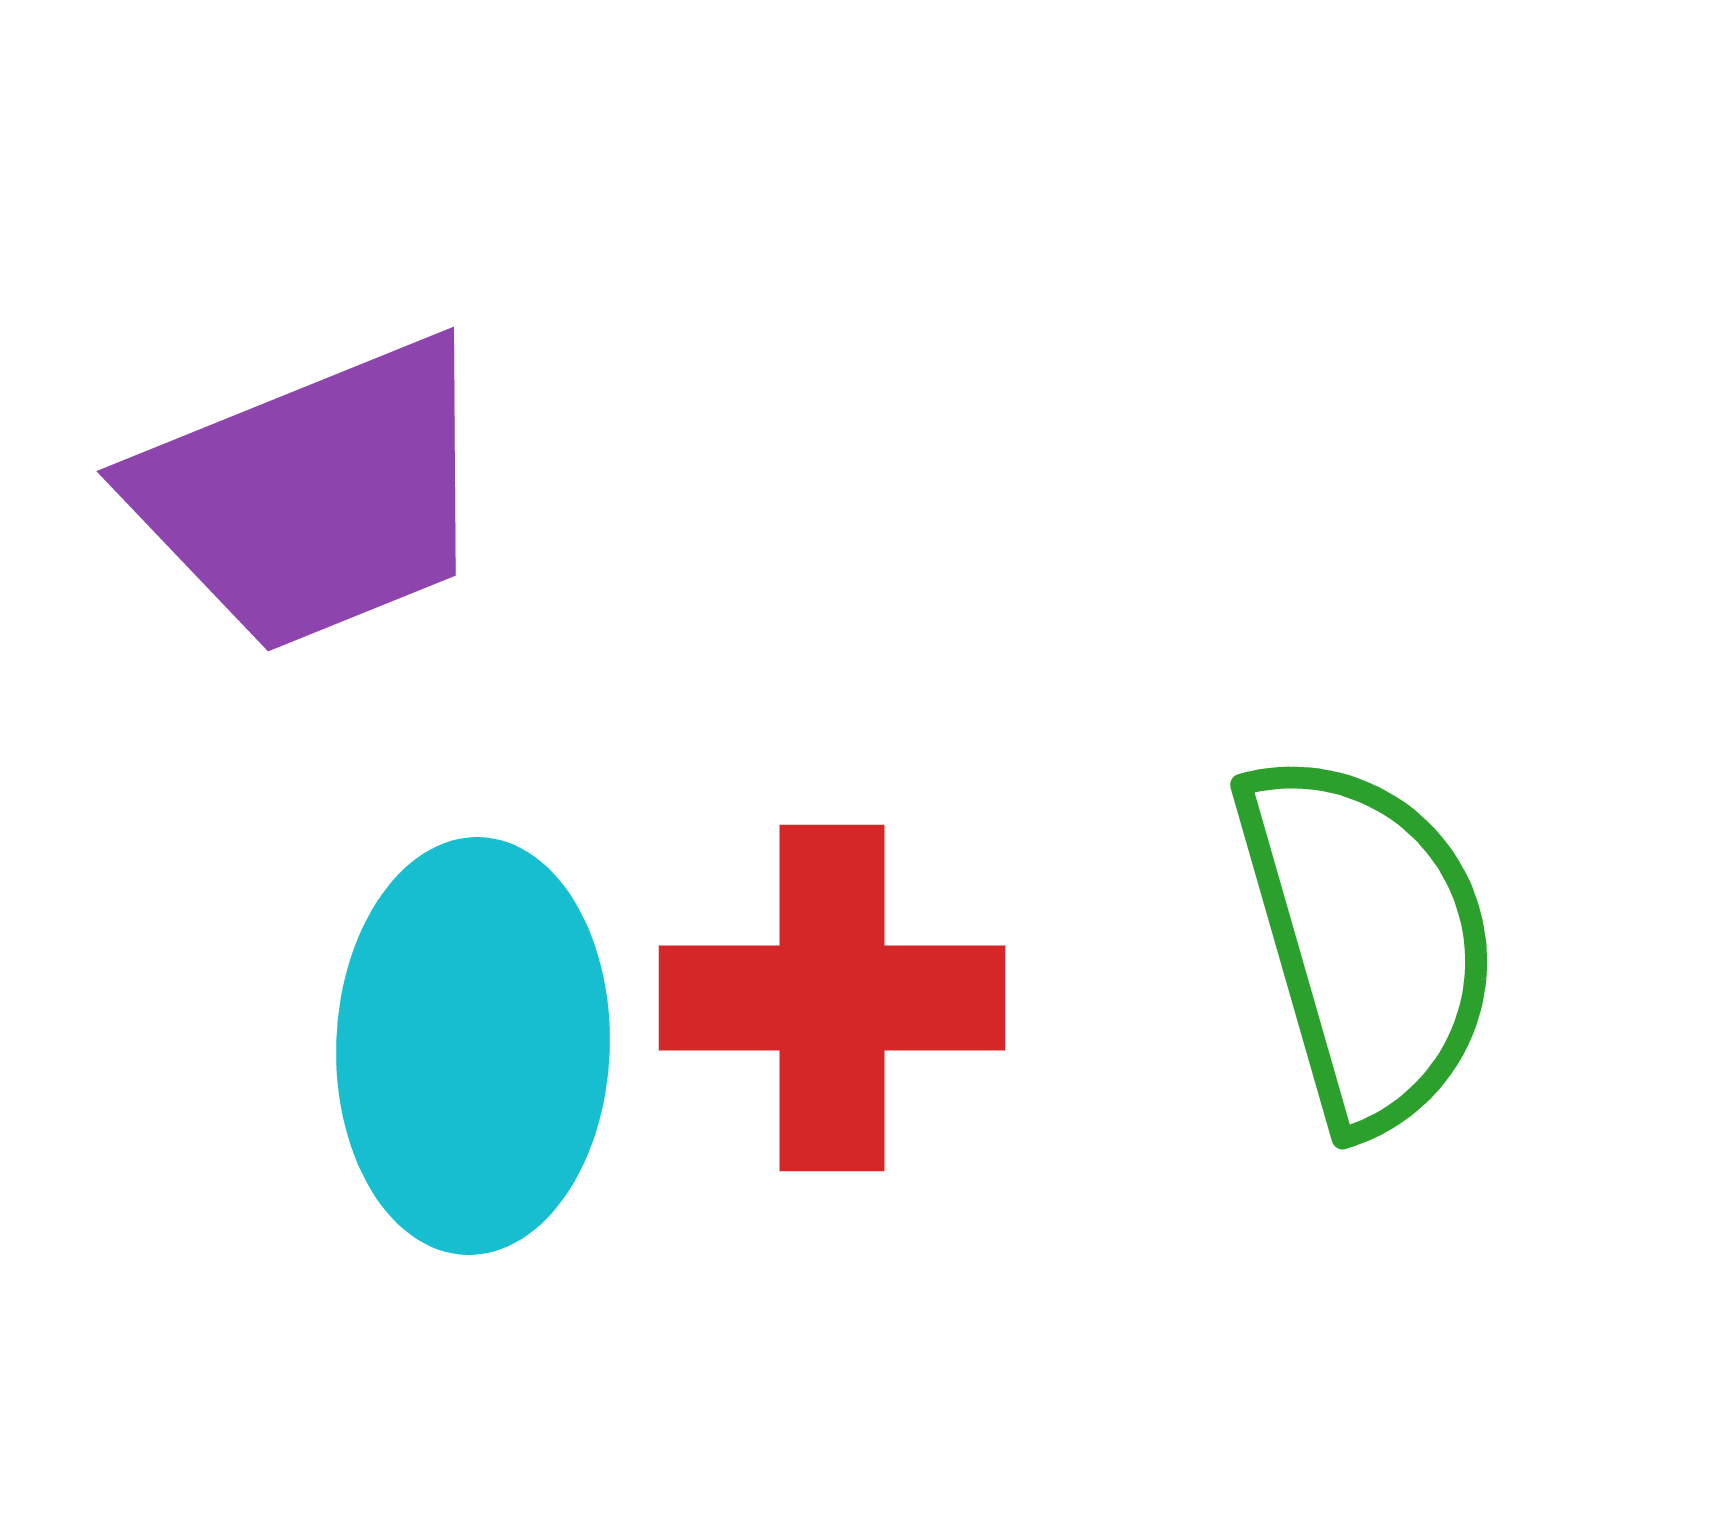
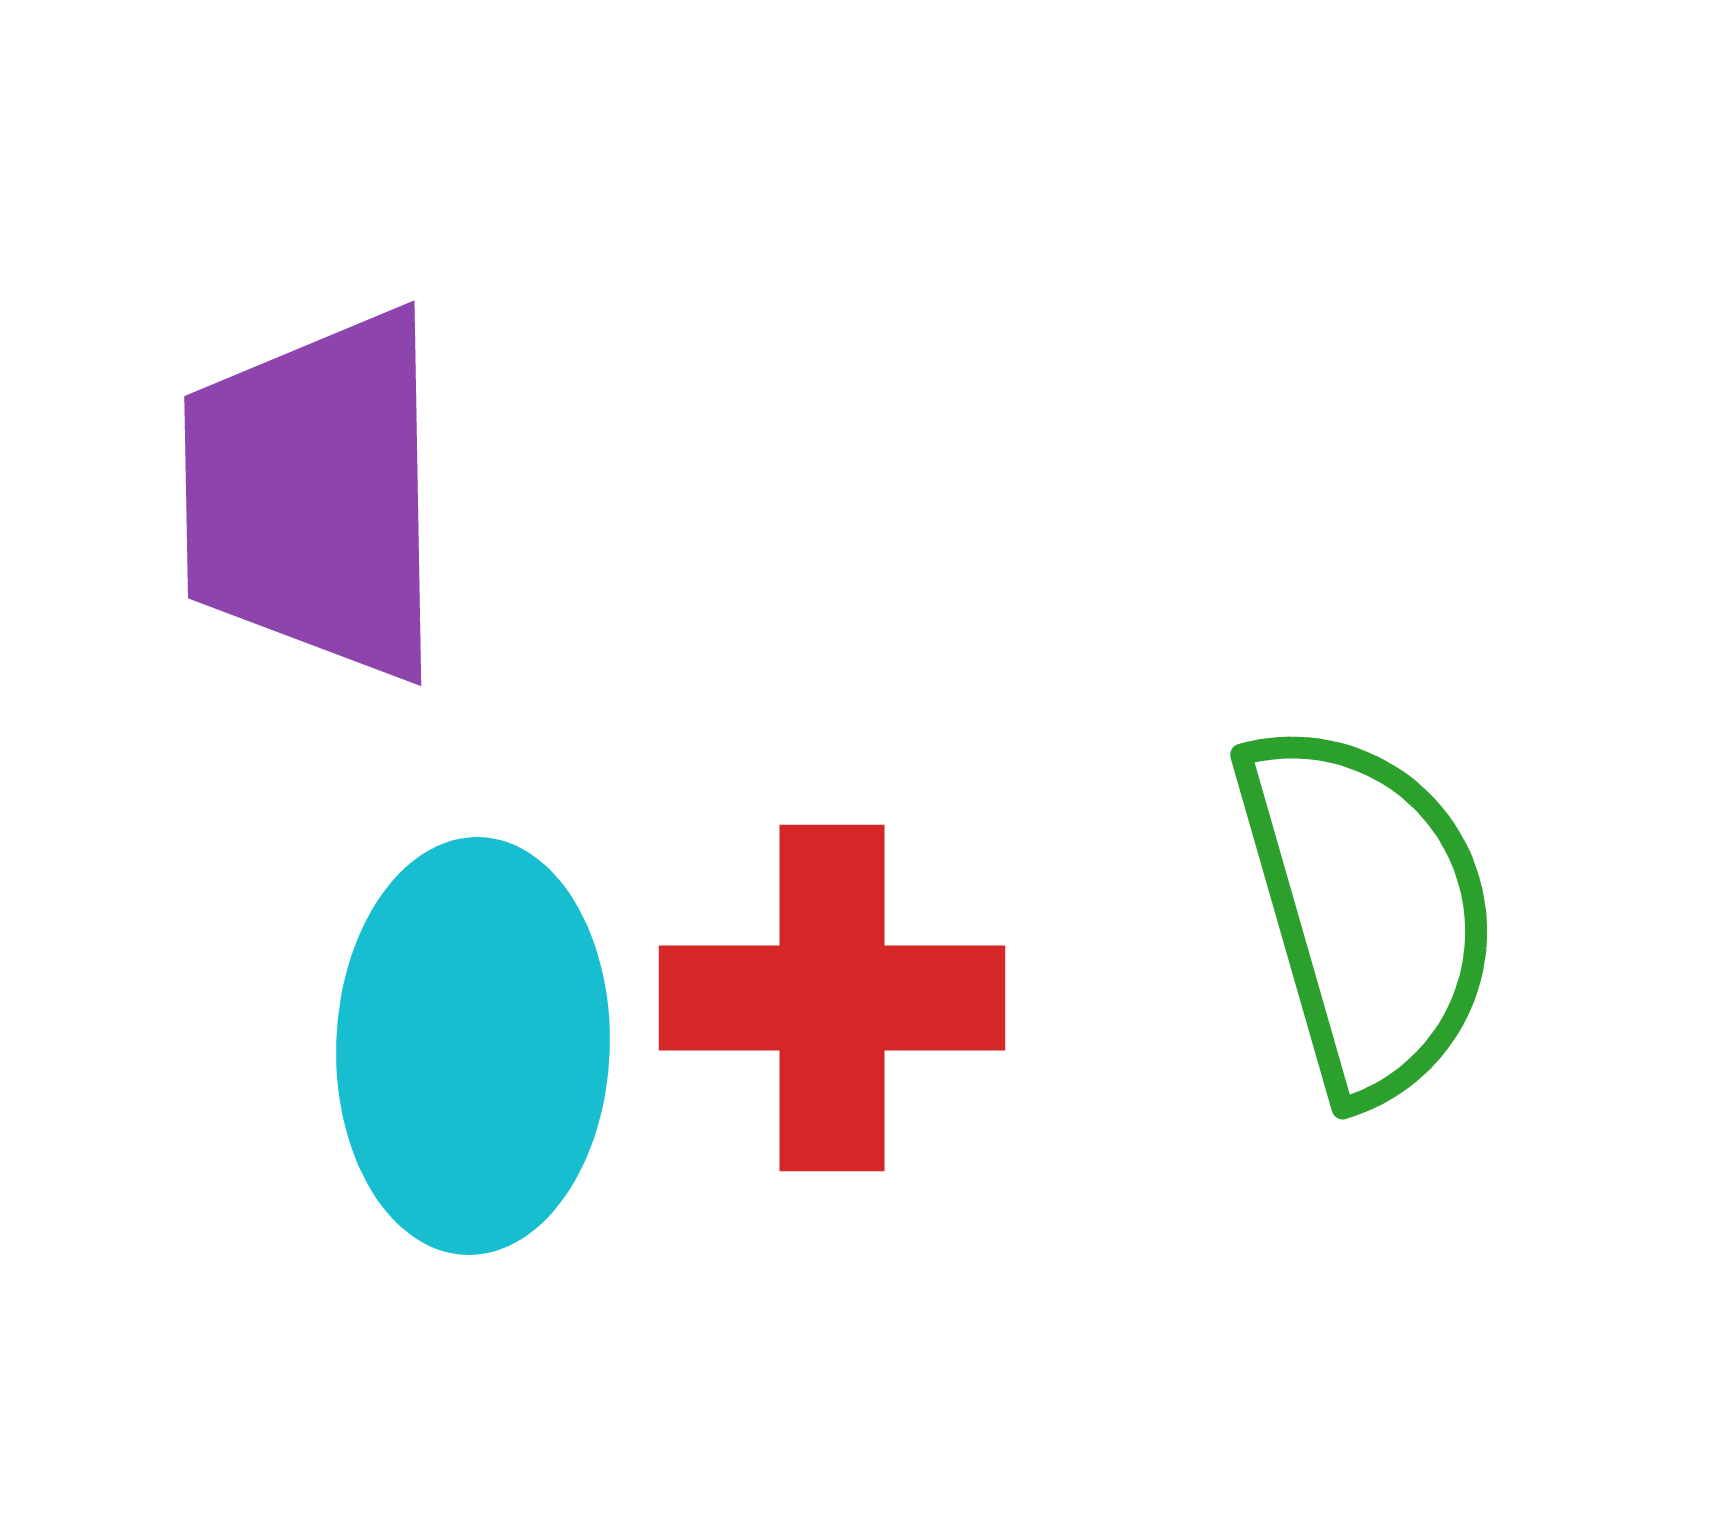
purple trapezoid: rotated 111 degrees clockwise
green semicircle: moved 30 px up
